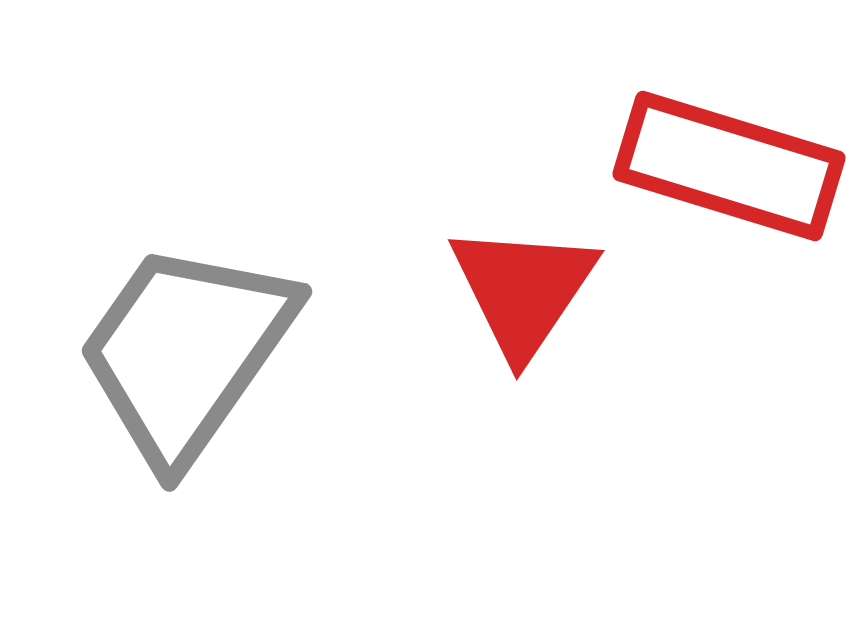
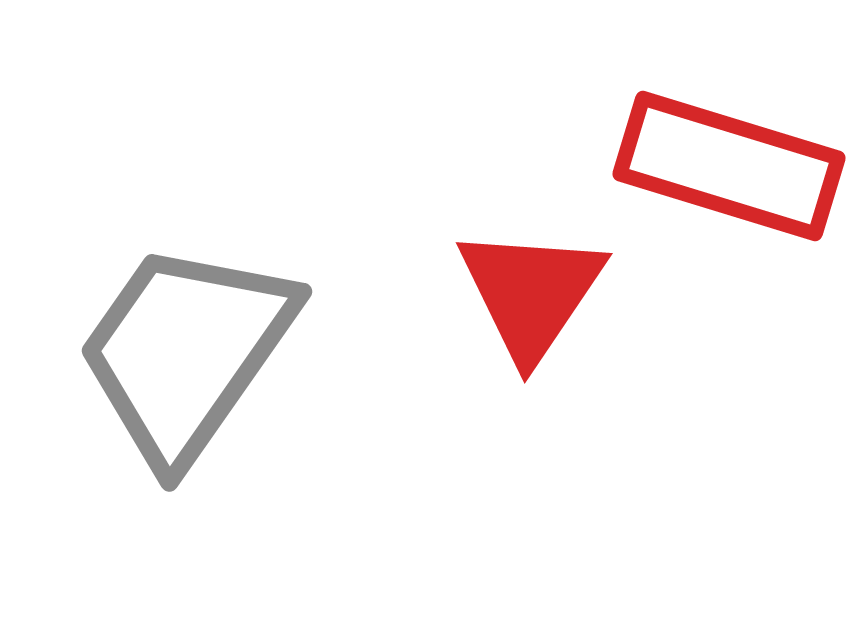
red triangle: moved 8 px right, 3 px down
